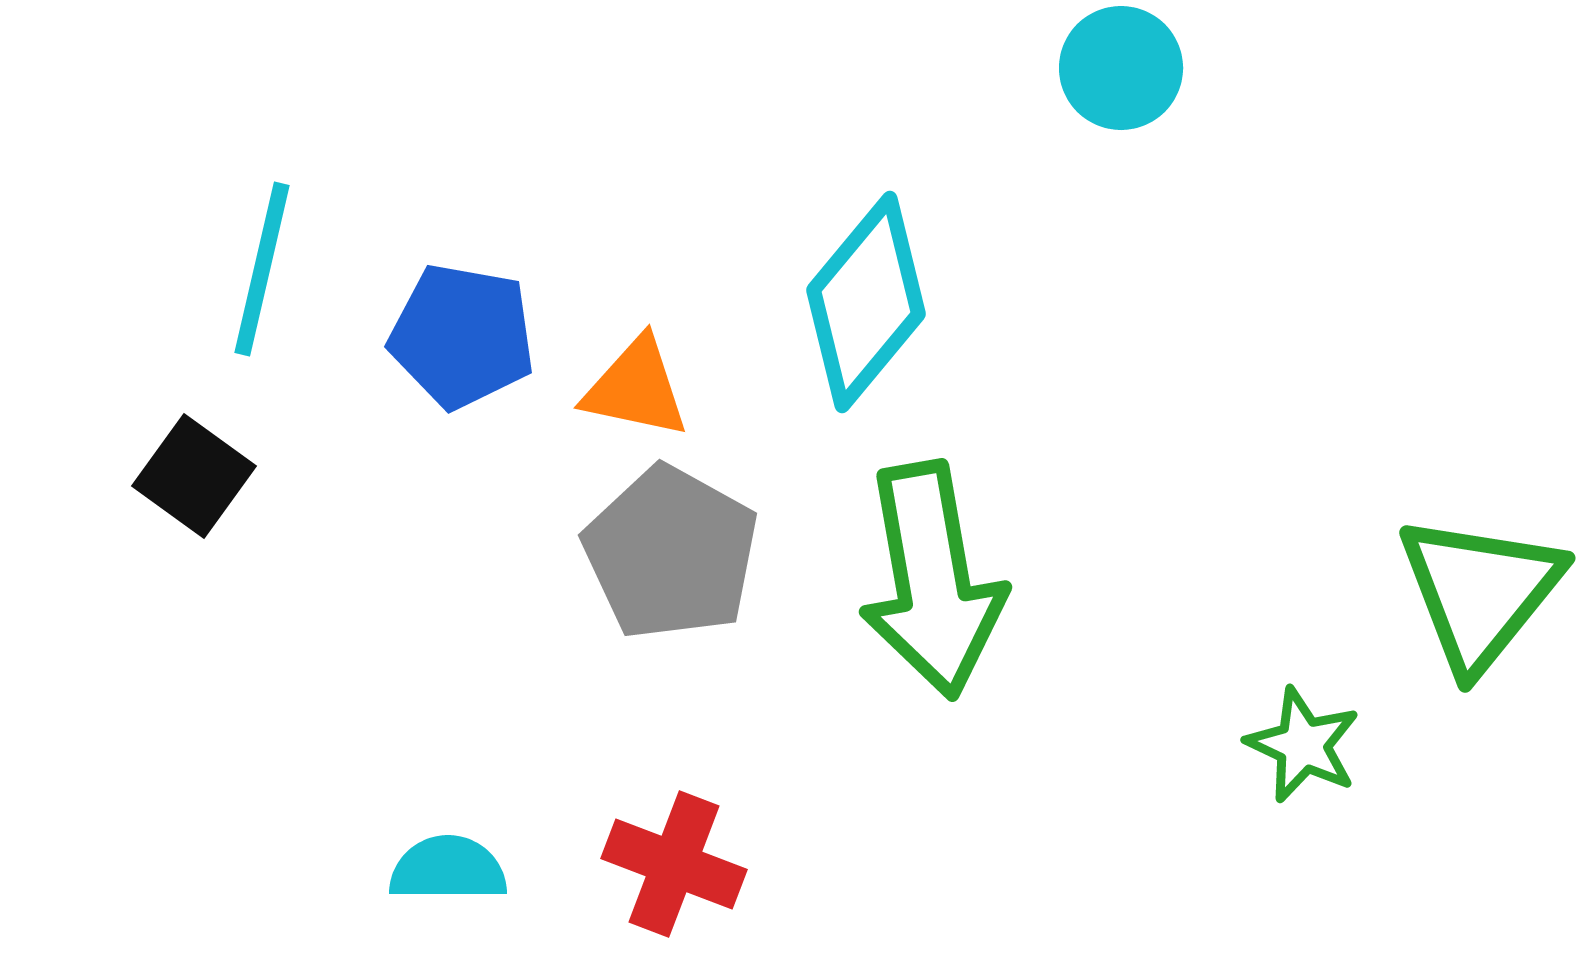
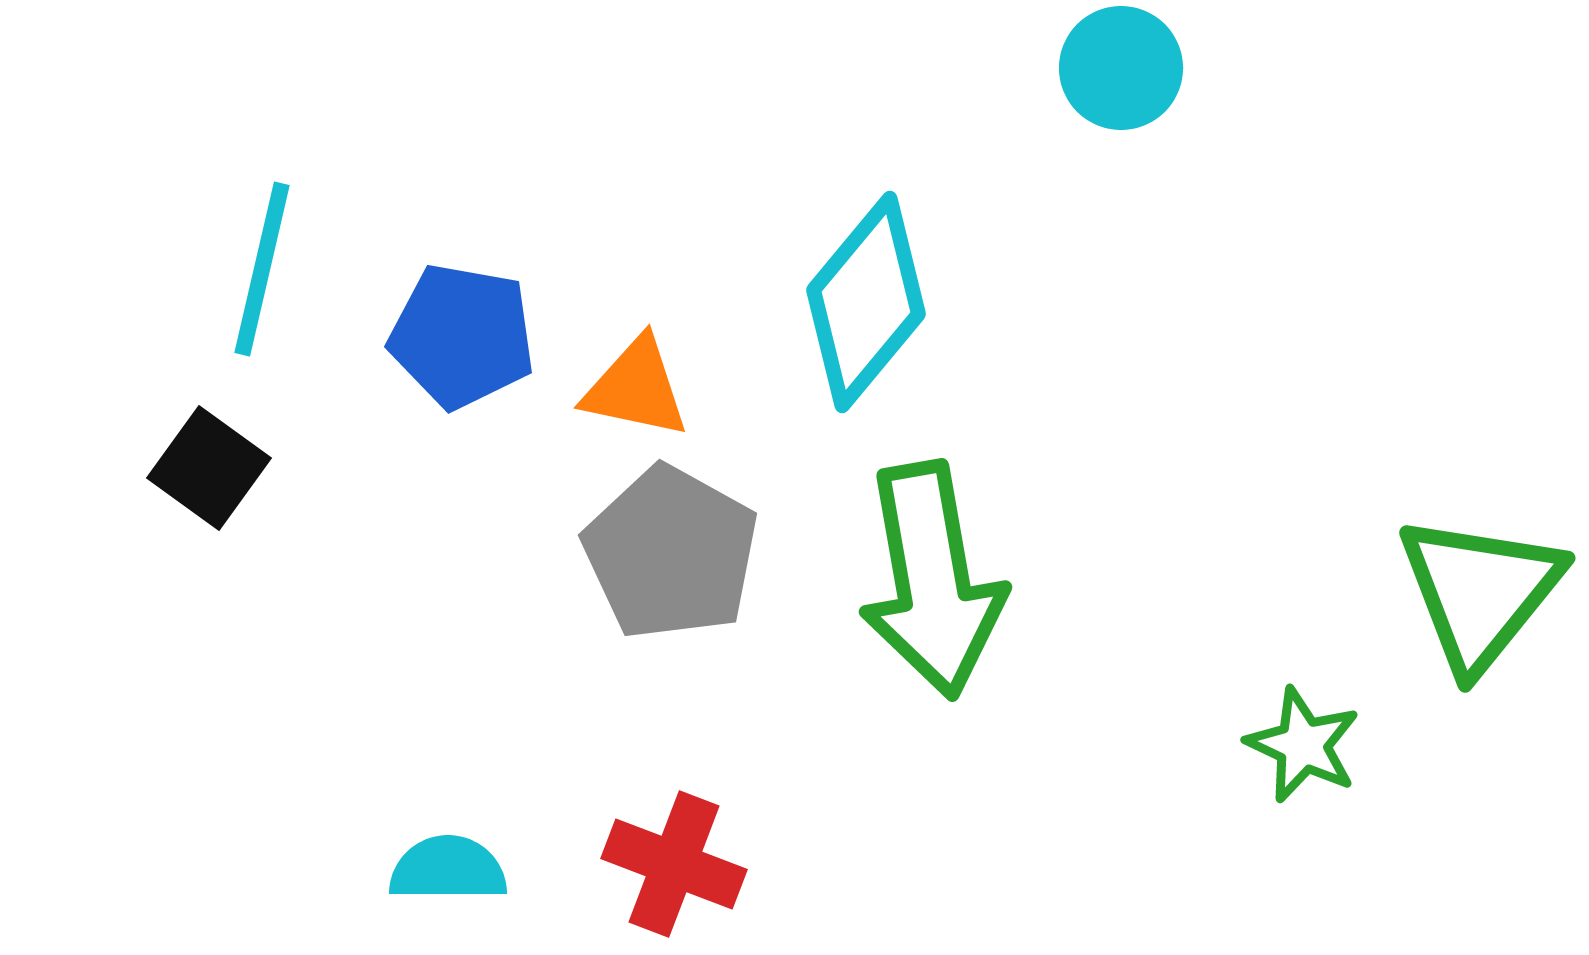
black square: moved 15 px right, 8 px up
